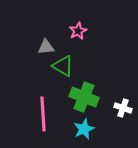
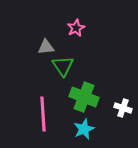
pink star: moved 2 px left, 3 px up
green triangle: rotated 25 degrees clockwise
